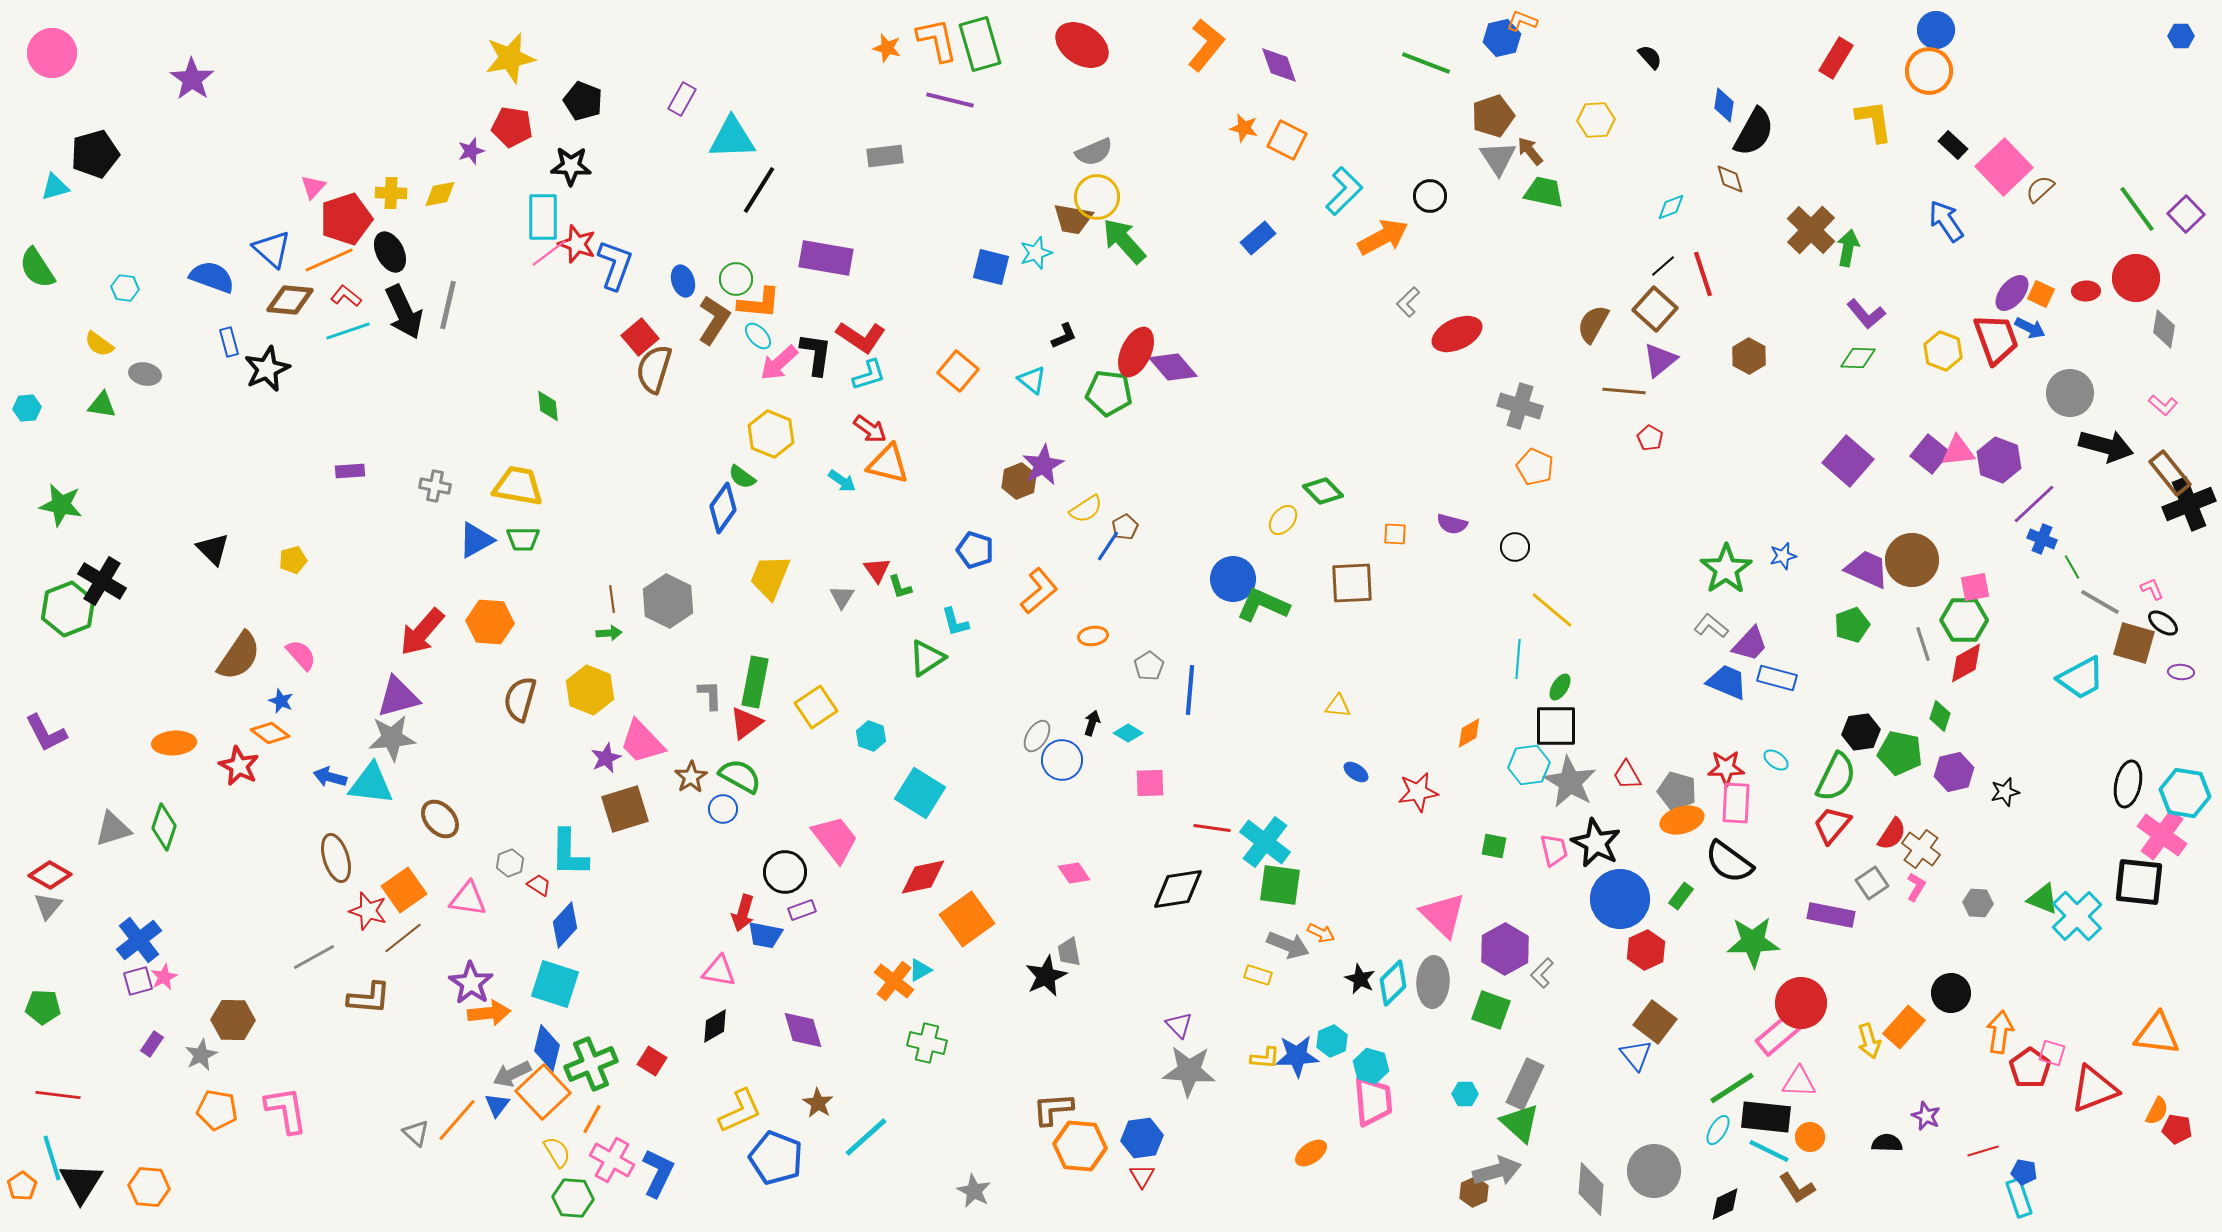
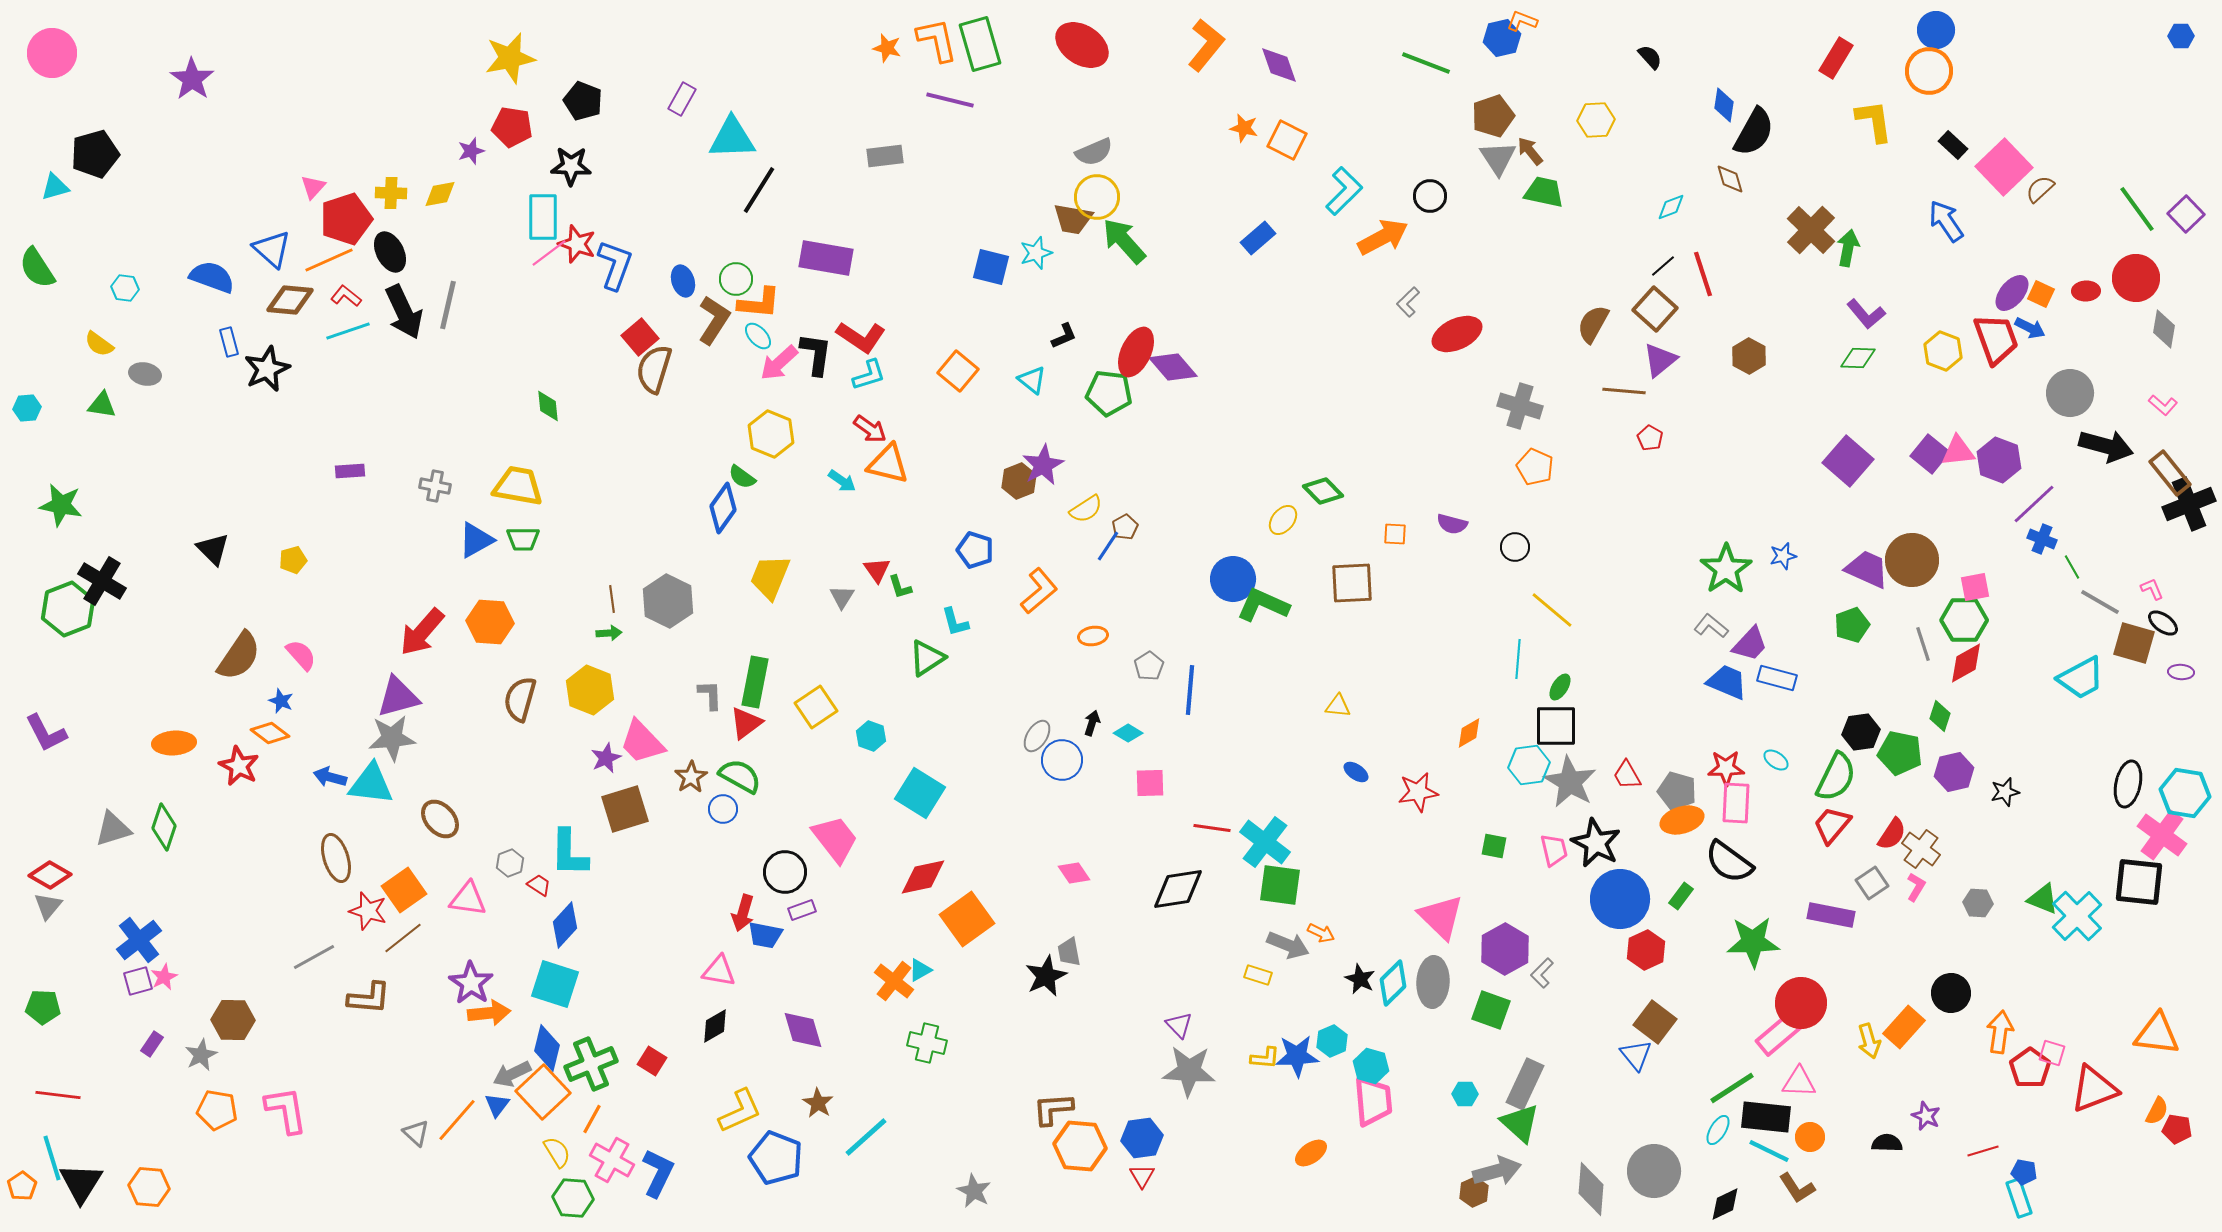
pink triangle at (1443, 915): moved 2 px left, 2 px down
